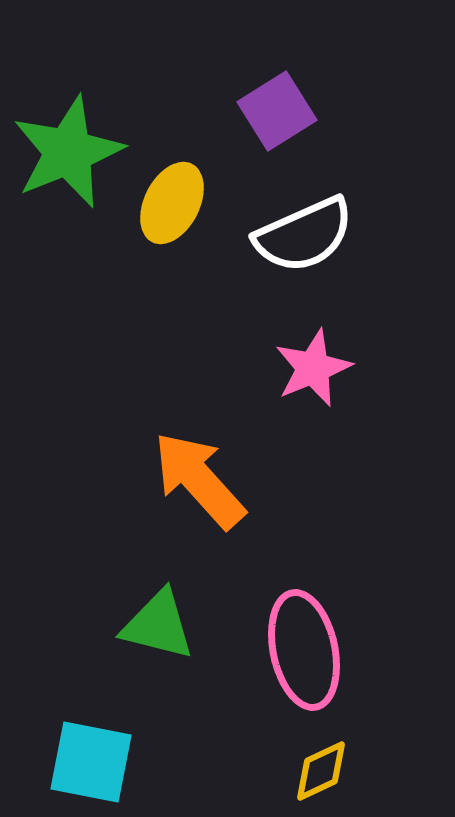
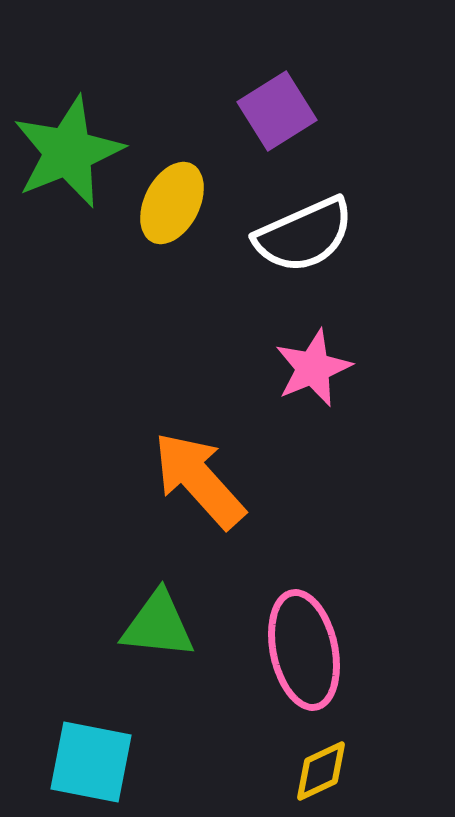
green triangle: rotated 8 degrees counterclockwise
